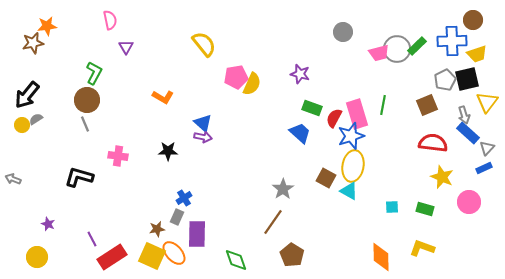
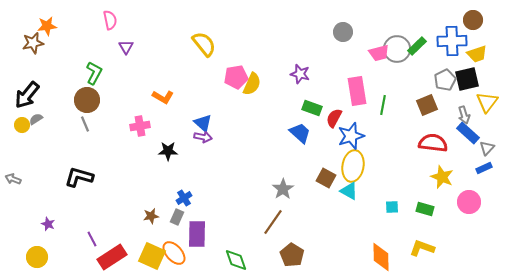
pink rectangle at (357, 114): moved 23 px up; rotated 8 degrees clockwise
pink cross at (118, 156): moved 22 px right, 30 px up; rotated 18 degrees counterclockwise
brown star at (157, 229): moved 6 px left, 13 px up
